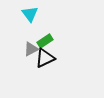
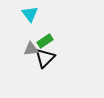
gray triangle: rotated 21 degrees clockwise
black triangle: rotated 20 degrees counterclockwise
